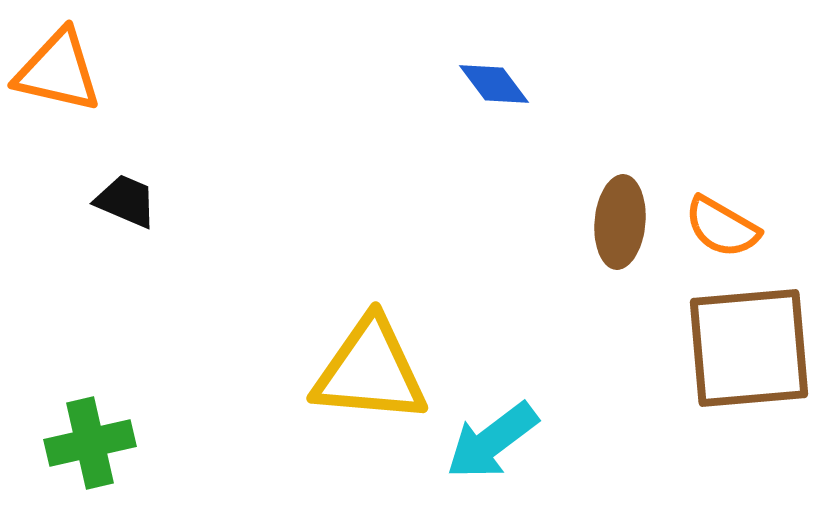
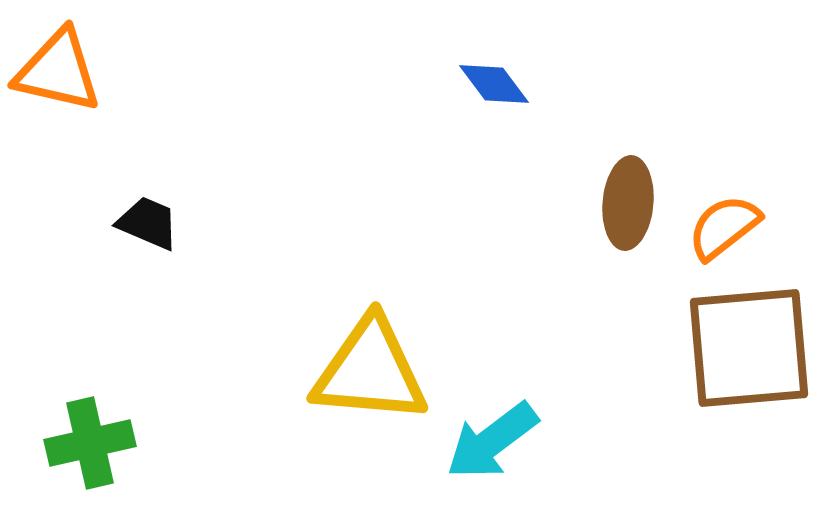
black trapezoid: moved 22 px right, 22 px down
brown ellipse: moved 8 px right, 19 px up
orange semicircle: moved 2 px right; rotated 112 degrees clockwise
